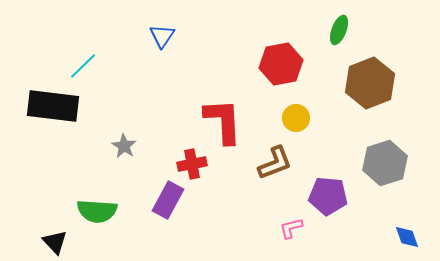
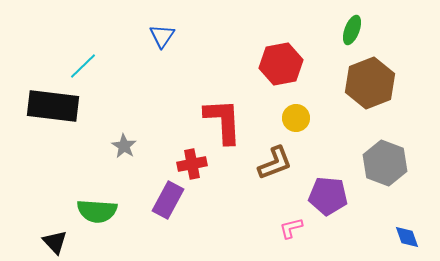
green ellipse: moved 13 px right
gray hexagon: rotated 21 degrees counterclockwise
